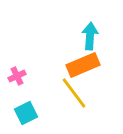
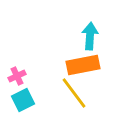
orange rectangle: rotated 12 degrees clockwise
cyan square: moved 3 px left, 13 px up
